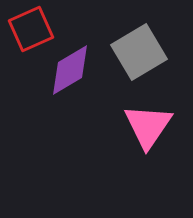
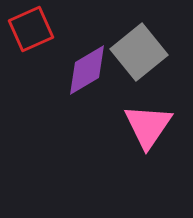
gray square: rotated 8 degrees counterclockwise
purple diamond: moved 17 px right
